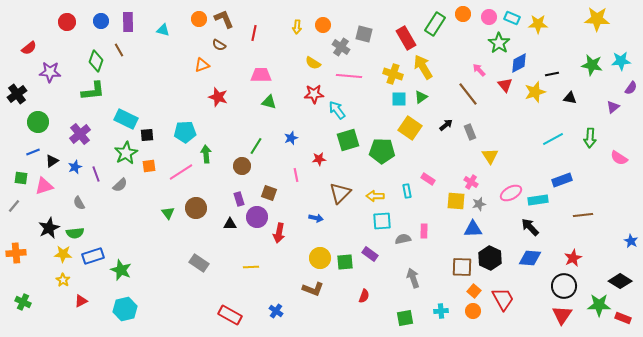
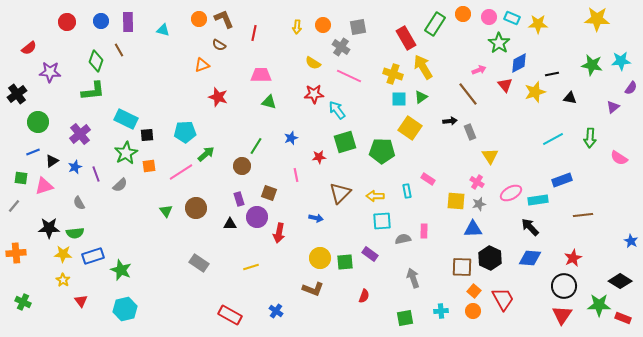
gray square at (364, 34): moved 6 px left, 7 px up; rotated 24 degrees counterclockwise
pink arrow at (479, 70): rotated 112 degrees clockwise
pink line at (349, 76): rotated 20 degrees clockwise
black arrow at (446, 125): moved 4 px right, 4 px up; rotated 32 degrees clockwise
green square at (348, 140): moved 3 px left, 2 px down
green arrow at (206, 154): rotated 54 degrees clockwise
red star at (319, 159): moved 2 px up
pink cross at (471, 182): moved 6 px right
green triangle at (168, 213): moved 2 px left, 2 px up
black star at (49, 228): rotated 25 degrees clockwise
yellow line at (251, 267): rotated 14 degrees counterclockwise
red triangle at (81, 301): rotated 40 degrees counterclockwise
